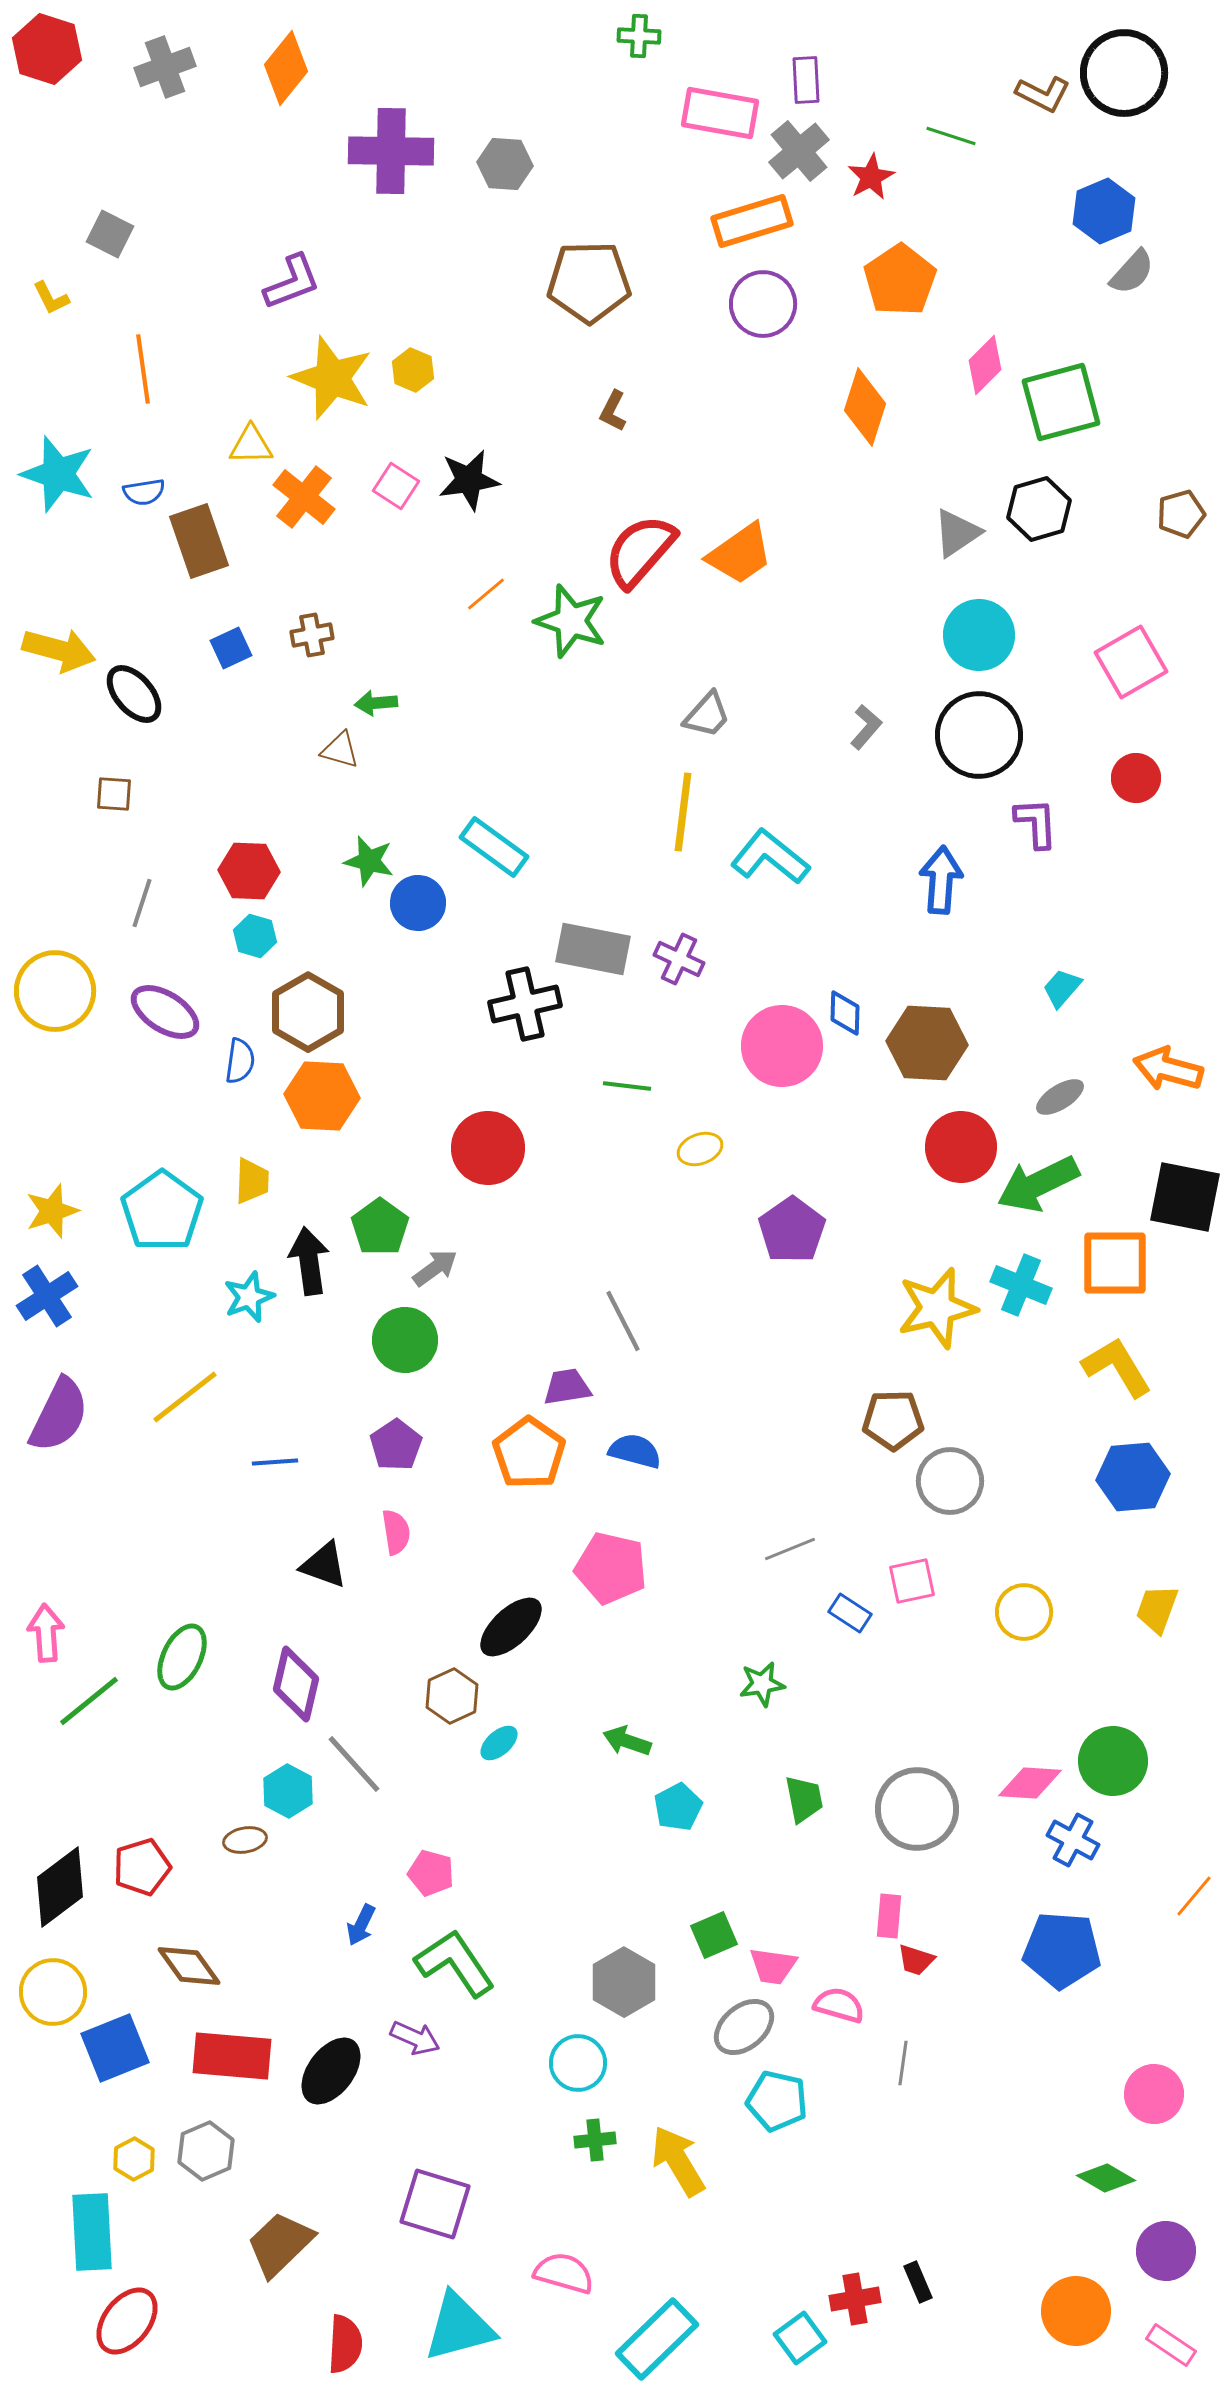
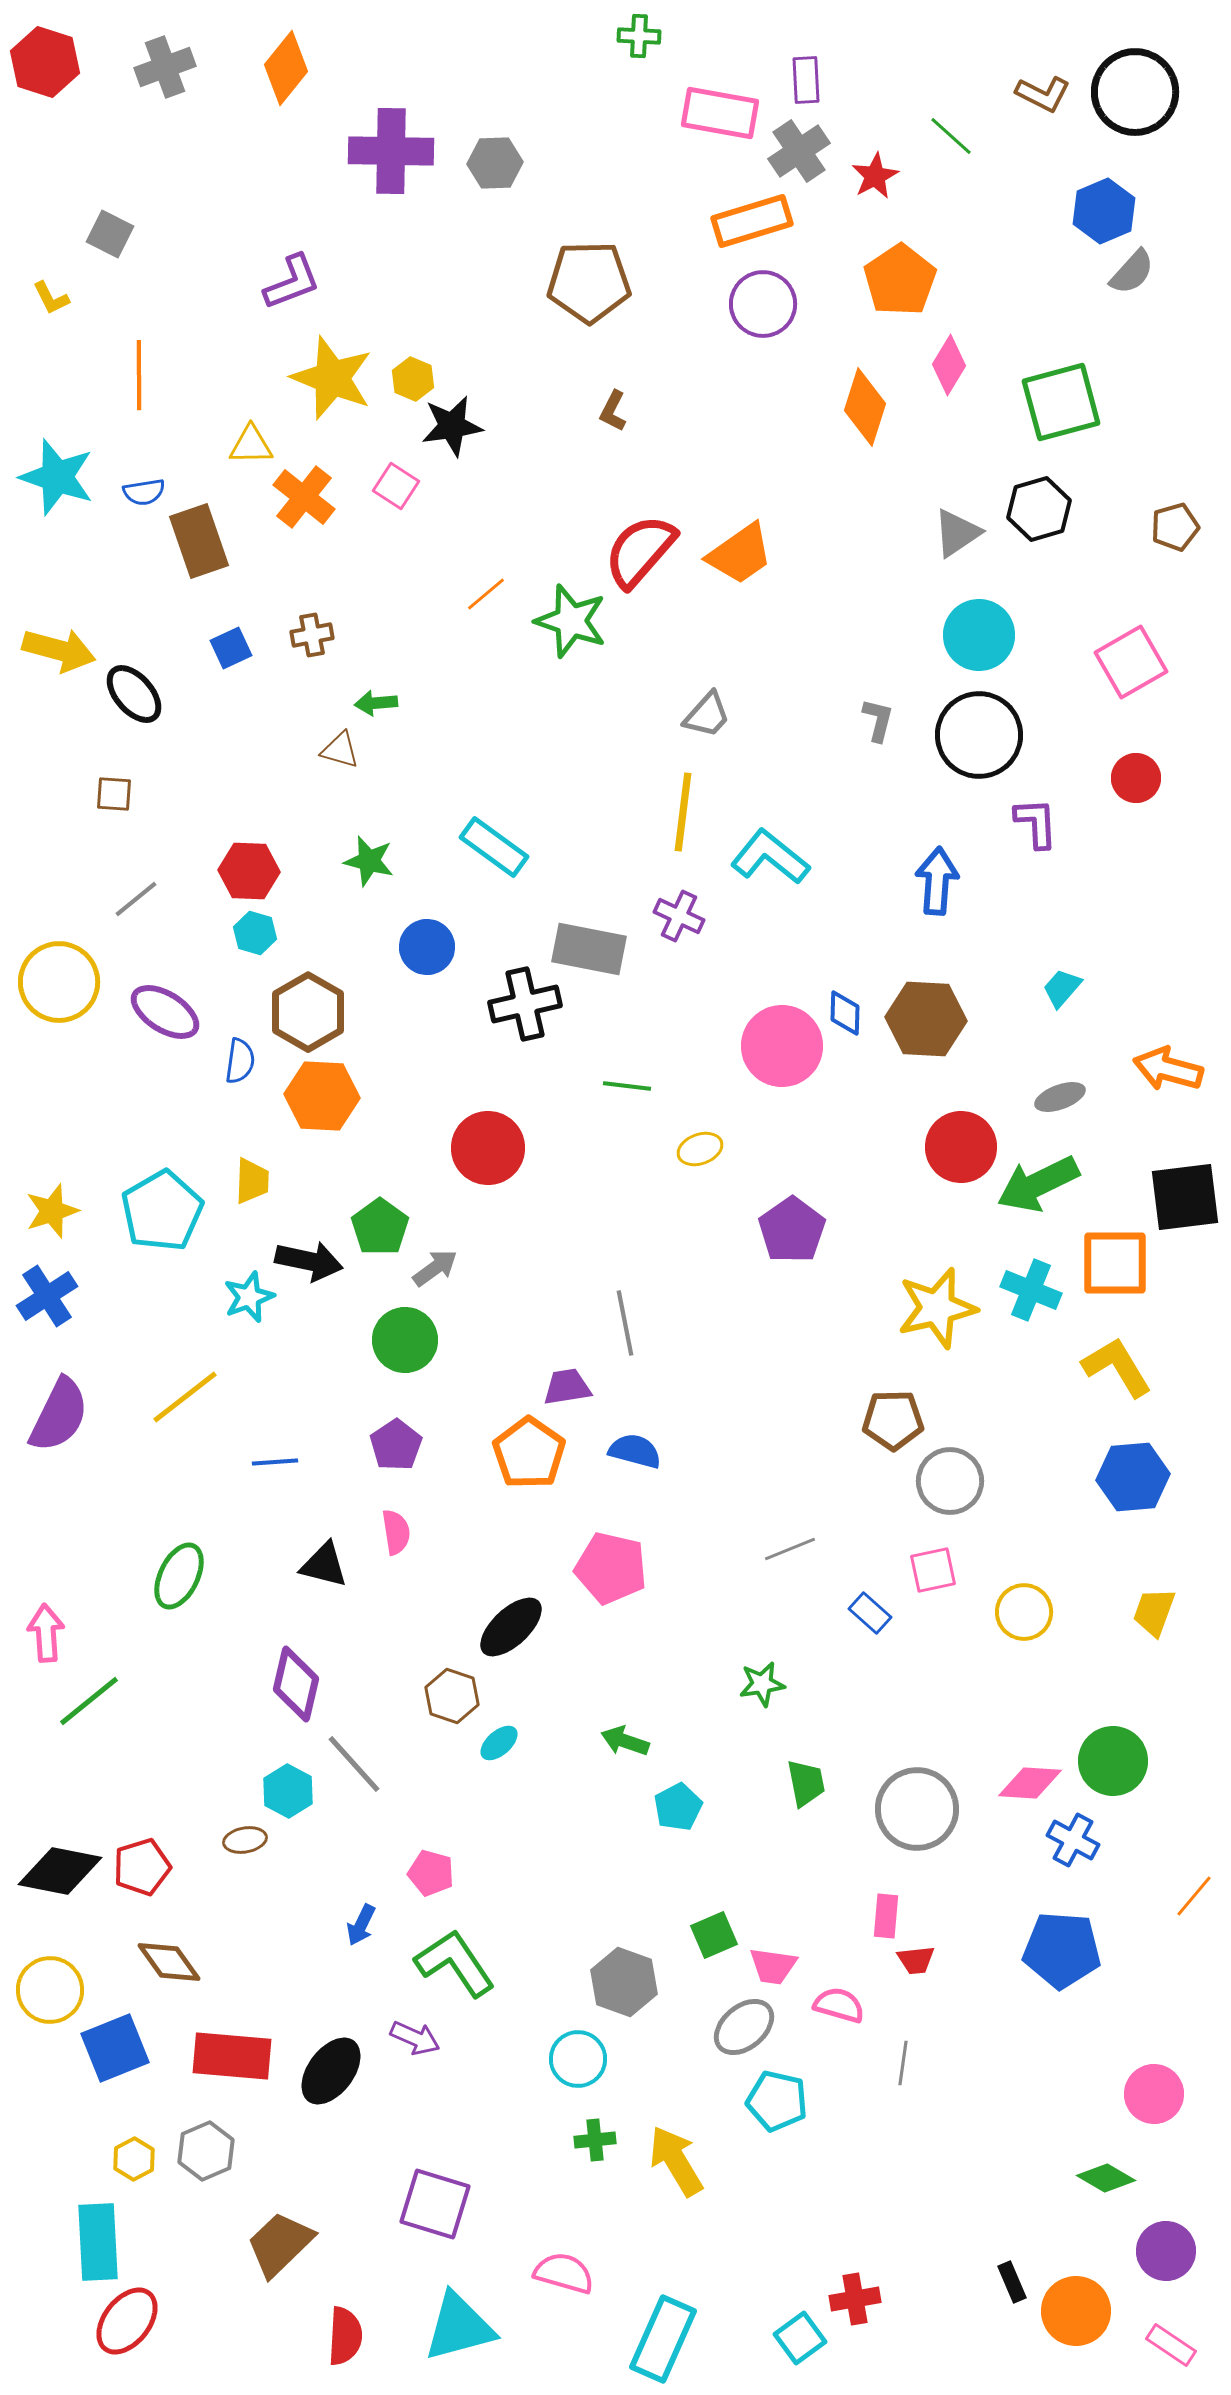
red hexagon at (47, 49): moved 2 px left, 13 px down
black circle at (1124, 73): moved 11 px right, 19 px down
green line at (951, 136): rotated 24 degrees clockwise
gray cross at (799, 151): rotated 6 degrees clockwise
gray hexagon at (505, 164): moved 10 px left, 1 px up; rotated 6 degrees counterclockwise
red star at (871, 177): moved 4 px right, 1 px up
pink diamond at (985, 365): moved 36 px left; rotated 14 degrees counterclockwise
orange line at (143, 369): moved 4 px left, 6 px down; rotated 8 degrees clockwise
yellow hexagon at (413, 370): moved 9 px down
cyan star at (58, 474): moved 1 px left, 3 px down
black star at (469, 480): moved 17 px left, 54 px up
brown pentagon at (1181, 514): moved 6 px left, 13 px down
gray L-shape at (866, 727): moved 12 px right, 7 px up; rotated 27 degrees counterclockwise
blue arrow at (941, 880): moved 4 px left, 1 px down
gray line at (142, 903): moved 6 px left, 4 px up; rotated 33 degrees clockwise
blue circle at (418, 903): moved 9 px right, 44 px down
cyan hexagon at (255, 936): moved 3 px up
gray rectangle at (593, 949): moved 4 px left
purple cross at (679, 959): moved 43 px up
yellow circle at (55, 991): moved 4 px right, 9 px up
brown hexagon at (927, 1043): moved 1 px left, 24 px up
gray ellipse at (1060, 1097): rotated 12 degrees clockwise
black square at (1185, 1197): rotated 18 degrees counterclockwise
cyan pentagon at (162, 1211): rotated 6 degrees clockwise
black arrow at (309, 1261): rotated 110 degrees clockwise
cyan cross at (1021, 1285): moved 10 px right, 5 px down
gray line at (623, 1321): moved 2 px right, 2 px down; rotated 16 degrees clockwise
black triangle at (324, 1565): rotated 6 degrees counterclockwise
pink square at (912, 1581): moved 21 px right, 11 px up
yellow trapezoid at (1157, 1609): moved 3 px left, 3 px down
blue rectangle at (850, 1613): moved 20 px right; rotated 9 degrees clockwise
green ellipse at (182, 1657): moved 3 px left, 81 px up
brown hexagon at (452, 1696): rotated 16 degrees counterclockwise
green arrow at (627, 1741): moved 2 px left
green trapezoid at (804, 1799): moved 2 px right, 16 px up
black diamond at (60, 1887): moved 16 px up; rotated 48 degrees clockwise
pink rectangle at (889, 1916): moved 3 px left
red trapezoid at (916, 1960): rotated 24 degrees counterclockwise
brown diamond at (189, 1966): moved 20 px left, 4 px up
gray hexagon at (624, 1982): rotated 10 degrees counterclockwise
yellow circle at (53, 1992): moved 3 px left, 2 px up
cyan circle at (578, 2063): moved 4 px up
yellow arrow at (678, 2161): moved 2 px left
cyan rectangle at (92, 2232): moved 6 px right, 10 px down
black rectangle at (918, 2282): moved 94 px right
cyan rectangle at (657, 2339): moved 6 px right; rotated 22 degrees counterclockwise
red semicircle at (345, 2344): moved 8 px up
